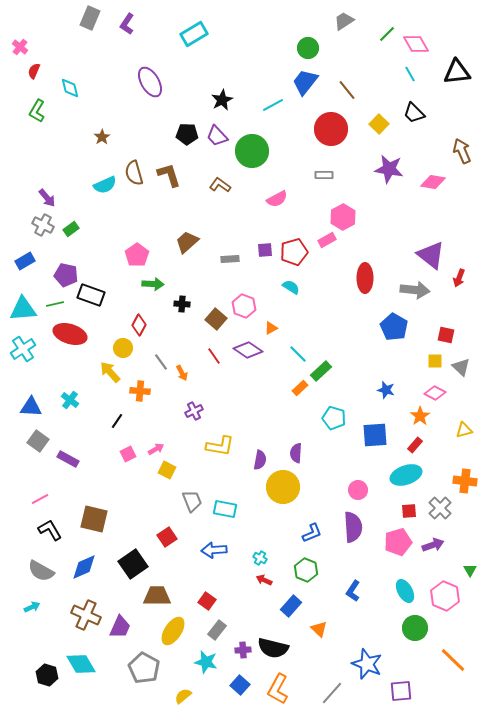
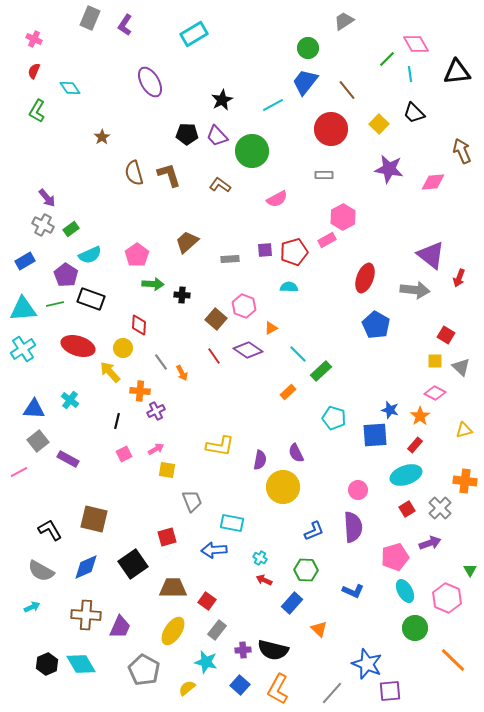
purple L-shape at (127, 24): moved 2 px left, 1 px down
green line at (387, 34): moved 25 px down
pink cross at (20, 47): moved 14 px right, 8 px up; rotated 14 degrees counterclockwise
cyan line at (410, 74): rotated 21 degrees clockwise
cyan diamond at (70, 88): rotated 20 degrees counterclockwise
pink diamond at (433, 182): rotated 15 degrees counterclockwise
cyan semicircle at (105, 185): moved 15 px left, 70 px down
purple pentagon at (66, 275): rotated 20 degrees clockwise
red ellipse at (365, 278): rotated 20 degrees clockwise
cyan semicircle at (291, 287): moved 2 px left; rotated 30 degrees counterclockwise
black rectangle at (91, 295): moved 4 px down
black cross at (182, 304): moved 9 px up
red diamond at (139, 325): rotated 25 degrees counterclockwise
blue pentagon at (394, 327): moved 18 px left, 2 px up
red ellipse at (70, 334): moved 8 px right, 12 px down
red square at (446, 335): rotated 18 degrees clockwise
orange rectangle at (300, 388): moved 12 px left, 4 px down
blue star at (386, 390): moved 4 px right, 20 px down
blue triangle at (31, 407): moved 3 px right, 2 px down
purple cross at (194, 411): moved 38 px left
black line at (117, 421): rotated 21 degrees counterclockwise
gray square at (38, 441): rotated 15 degrees clockwise
purple semicircle at (296, 453): rotated 30 degrees counterclockwise
pink square at (128, 454): moved 4 px left
yellow square at (167, 470): rotated 18 degrees counterclockwise
pink line at (40, 499): moved 21 px left, 27 px up
cyan rectangle at (225, 509): moved 7 px right, 14 px down
red square at (409, 511): moved 2 px left, 2 px up; rotated 28 degrees counterclockwise
blue L-shape at (312, 533): moved 2 px right, 2 px up
red square at (167, 537): rotated 18 degrees clockwise
pink pentagon at (398, 542): moved 3 px left, 15 px down
purple arrow at (433, 545): moved 3 px left, 2 px up
blue diamond at (84, 567): moved 2 px right
green hexagon at (306, 570): rotated 20 degrees counterclockwise
blue L-shape at (353, 591): rotated 100 degrees counterclockwise
brown trapezoid at (157, 596): moved 16 px right, 8 px up
pink hexagon at (445, 596): moved 2 px right, 2 px down
blue rectangle at (291, 606): moved 1 px right, 3 px up
brown cross at (86, 615): rotated 20 degrees counterclockwise
black semicircle at (273, 648): moved 2 px down
gray pentagon at (144, 668): moved 2 px down
black hexagon at (47, 675): moved 11 px up; rotated 20 degrees clockwise
purple square at (401, 691): moved 11 px left
yellow semicircle at (183, 696): moved 4 px right, 8 px up
